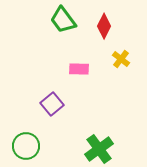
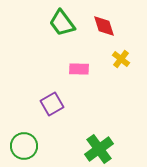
green trapezoid: moved 1 px left, 3 px down
red diamond: rotated 45 degrees counterclockwise
purple square: rotated 10 degrees clockwise
green circle: moved 2 px left
